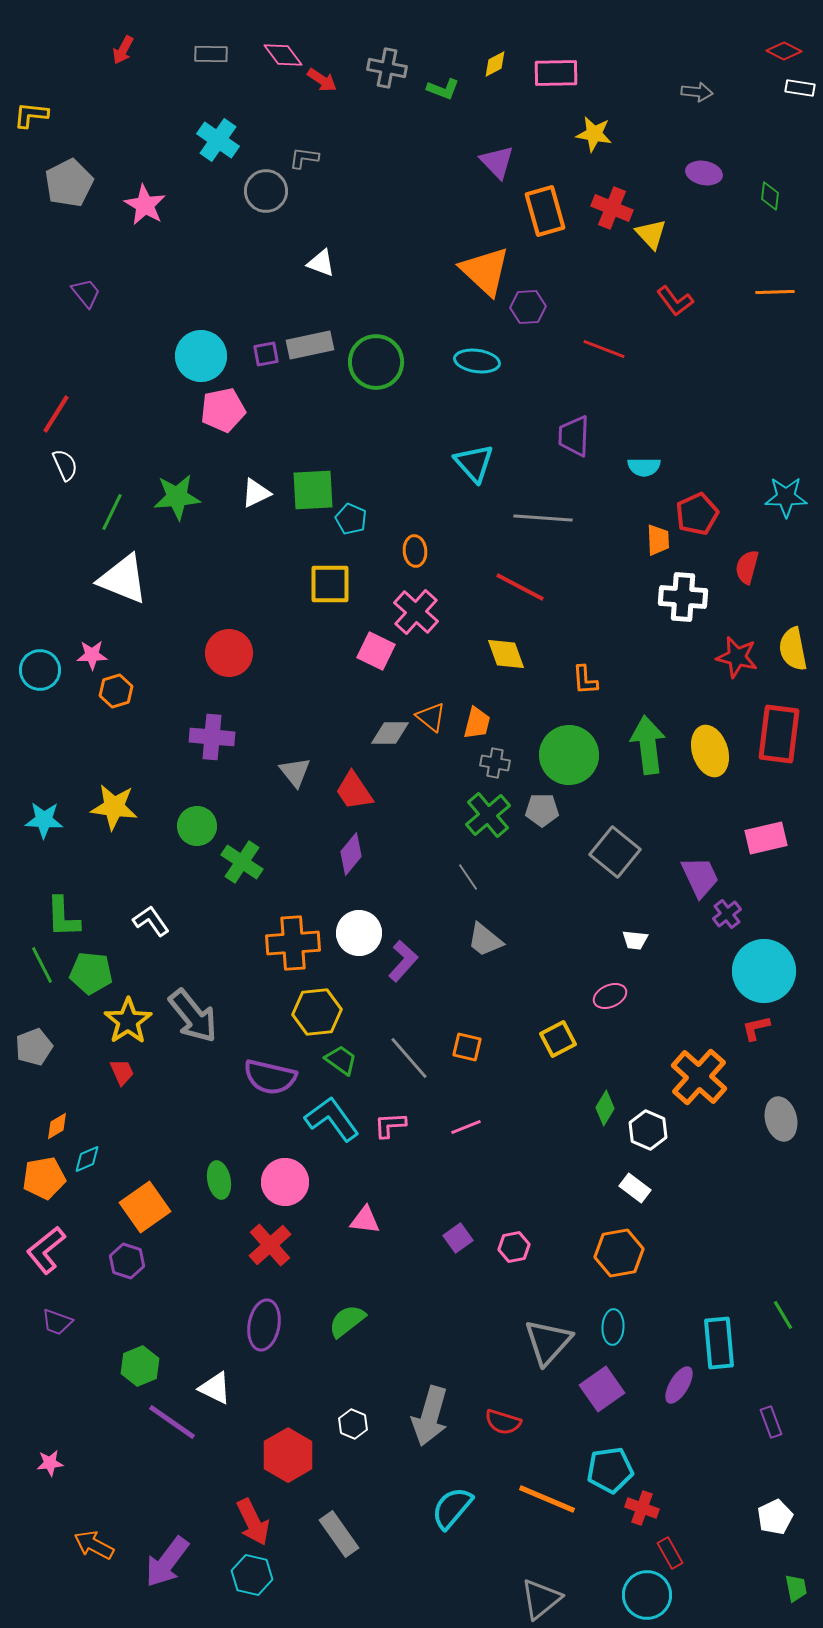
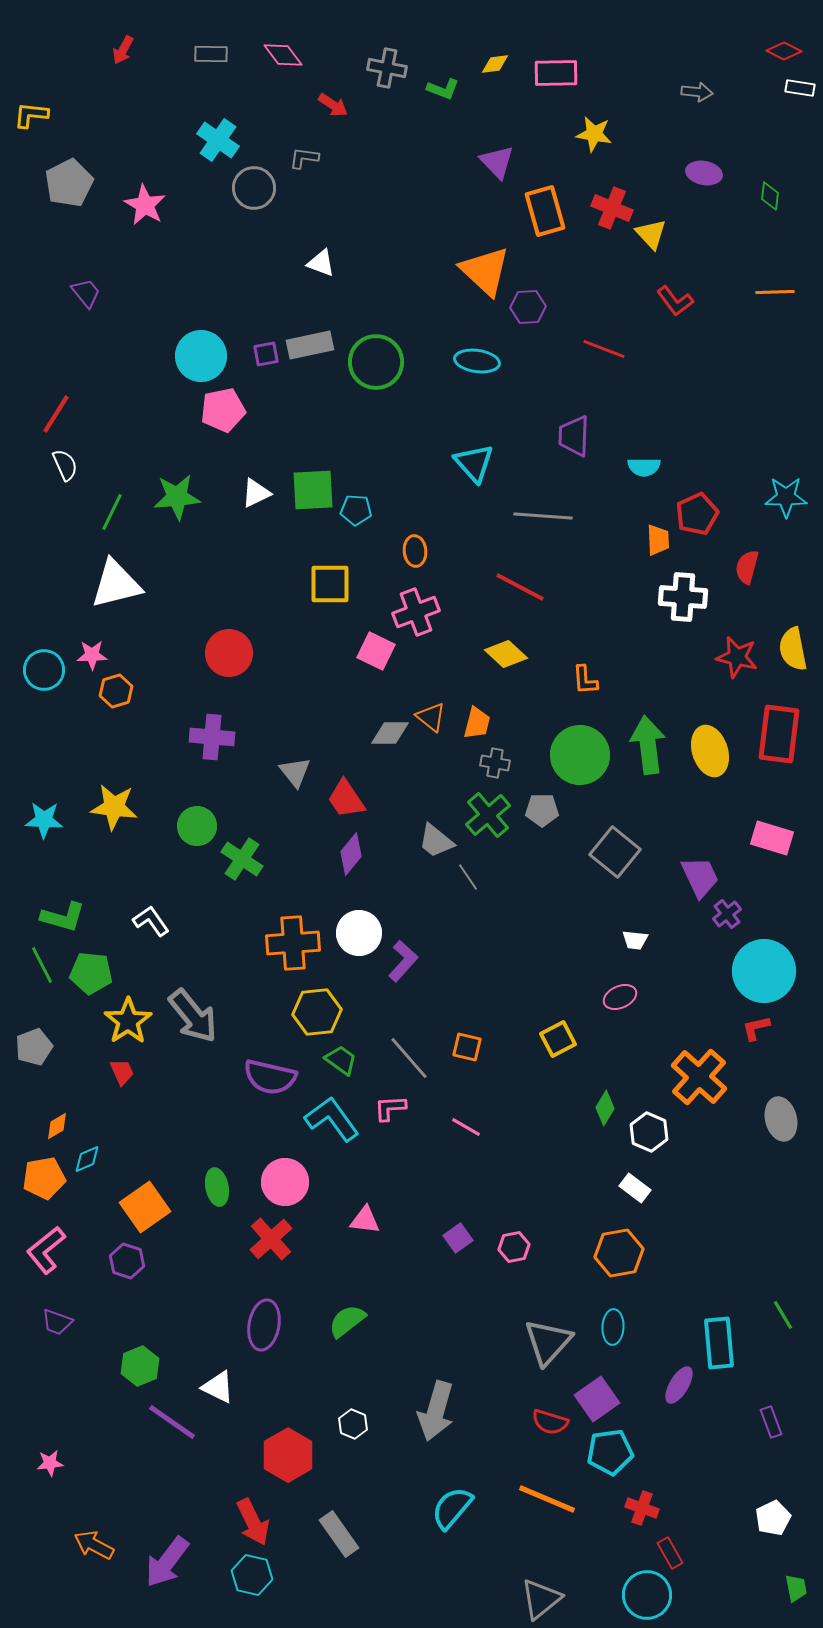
yellow diamond at (495, 64): rotated 20 degrees clockwise
red arrow at (322, 80): moved 11 px right, 25 px down
gray circle at (266, 191): moved 12 px left, 3 px up
gray line at (543, 518): moved 2 px up
cyan pentagon at (351, 519): moved 5 px right, 9 px up; rotated 20 degrees counterclockwise
white triangle at (123, 579): moved 7 px left, 5 px down; rotated 36 degrees counterclockwise
pink cross at (416, 612): rotated 27 degrees clockwise
yellow diamond at (506, 654): rotated 27 degrees counterclockwise
cyan circle at (40, 670): moved 4 px right
green circle at (569, 755): moved 11 px right
red trapezoid at (354, 791): moved 8 px left, 8 px down
pink rectangle at (766, 838): moved 6 px right; rotated 30 degrees clockwise
green cross at (242, 862): moved 3 px up
green L-shape at (63, 917): rotated 72 degrees counterclockwise
gray trapezoid at (485, 940): moved 49 px left, 99 px up
pink ellipse at (610, 996): moved 10 px right, 1 px down
pink L-shape at (390, 1125): moved 17 px up
pink line at (466, 1127): rotated 52 degrees clockwise
white hexagon at (648, 1130): moved 1 px right, 2 px down
green ellipse at (219, 1180): moved 2 px left, 7 px down
red cross at (270, 1245): moved 1 px right, 6 px up
white triangle at (215, 1388): moved 3 px right, 1 px up
purple square at (602, 1389): moved 5 px left, 10 px down
gray arrow at (430, 1416): moved 6 px right, 5 px up
red semicircle at (503, 1422): moved 47 px right
cyan pentagon at (610, 1470): moved 18 px up
white pentagon at (775, 1517): moved 2 px left, 1 px down
